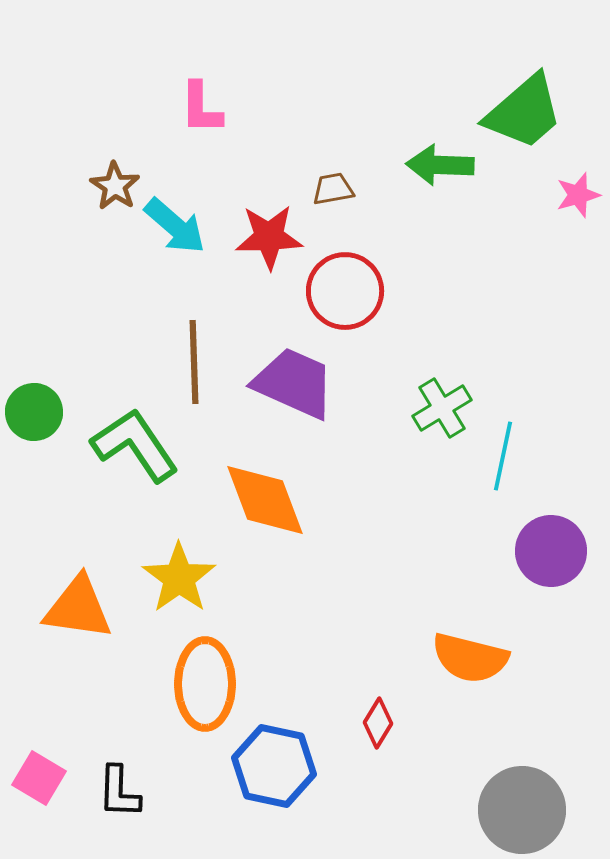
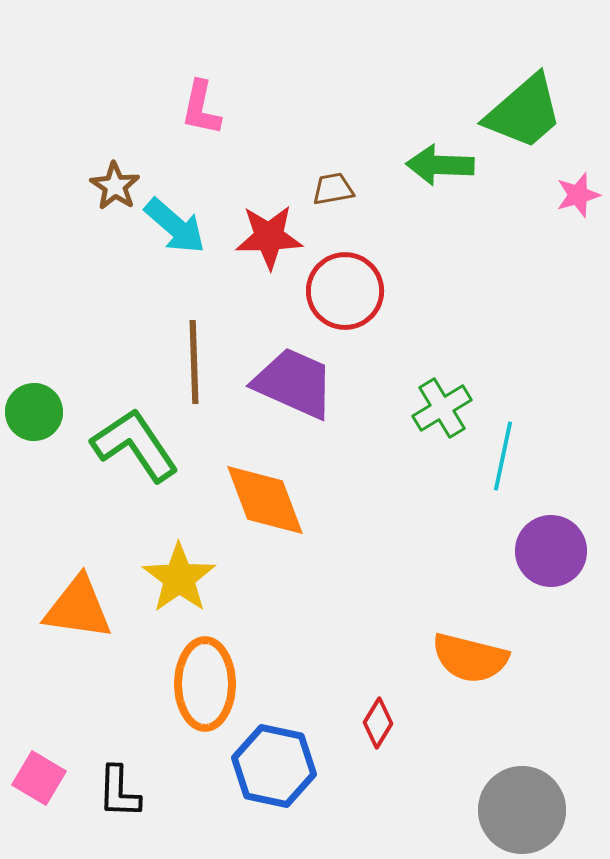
pink L-shape: rotated 12 degrees clockwise
